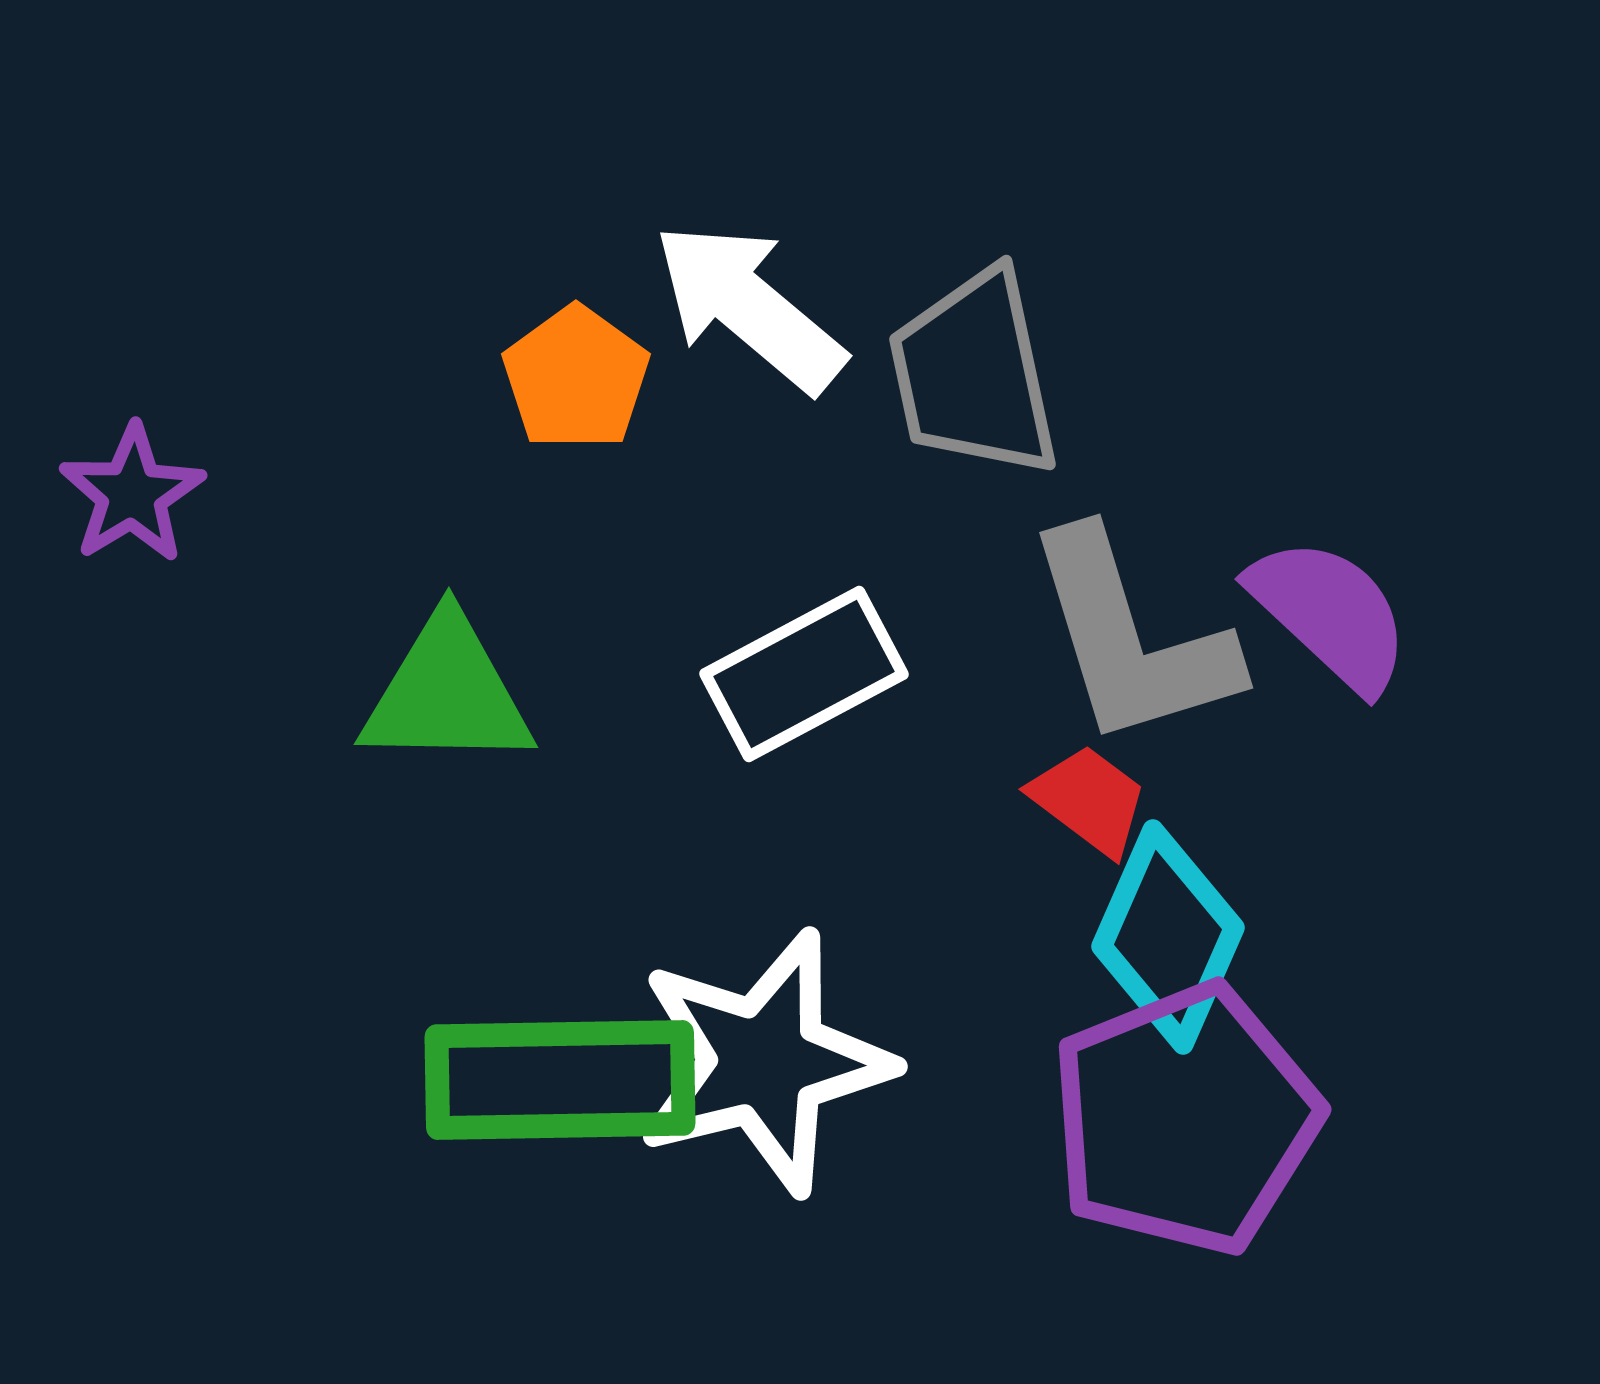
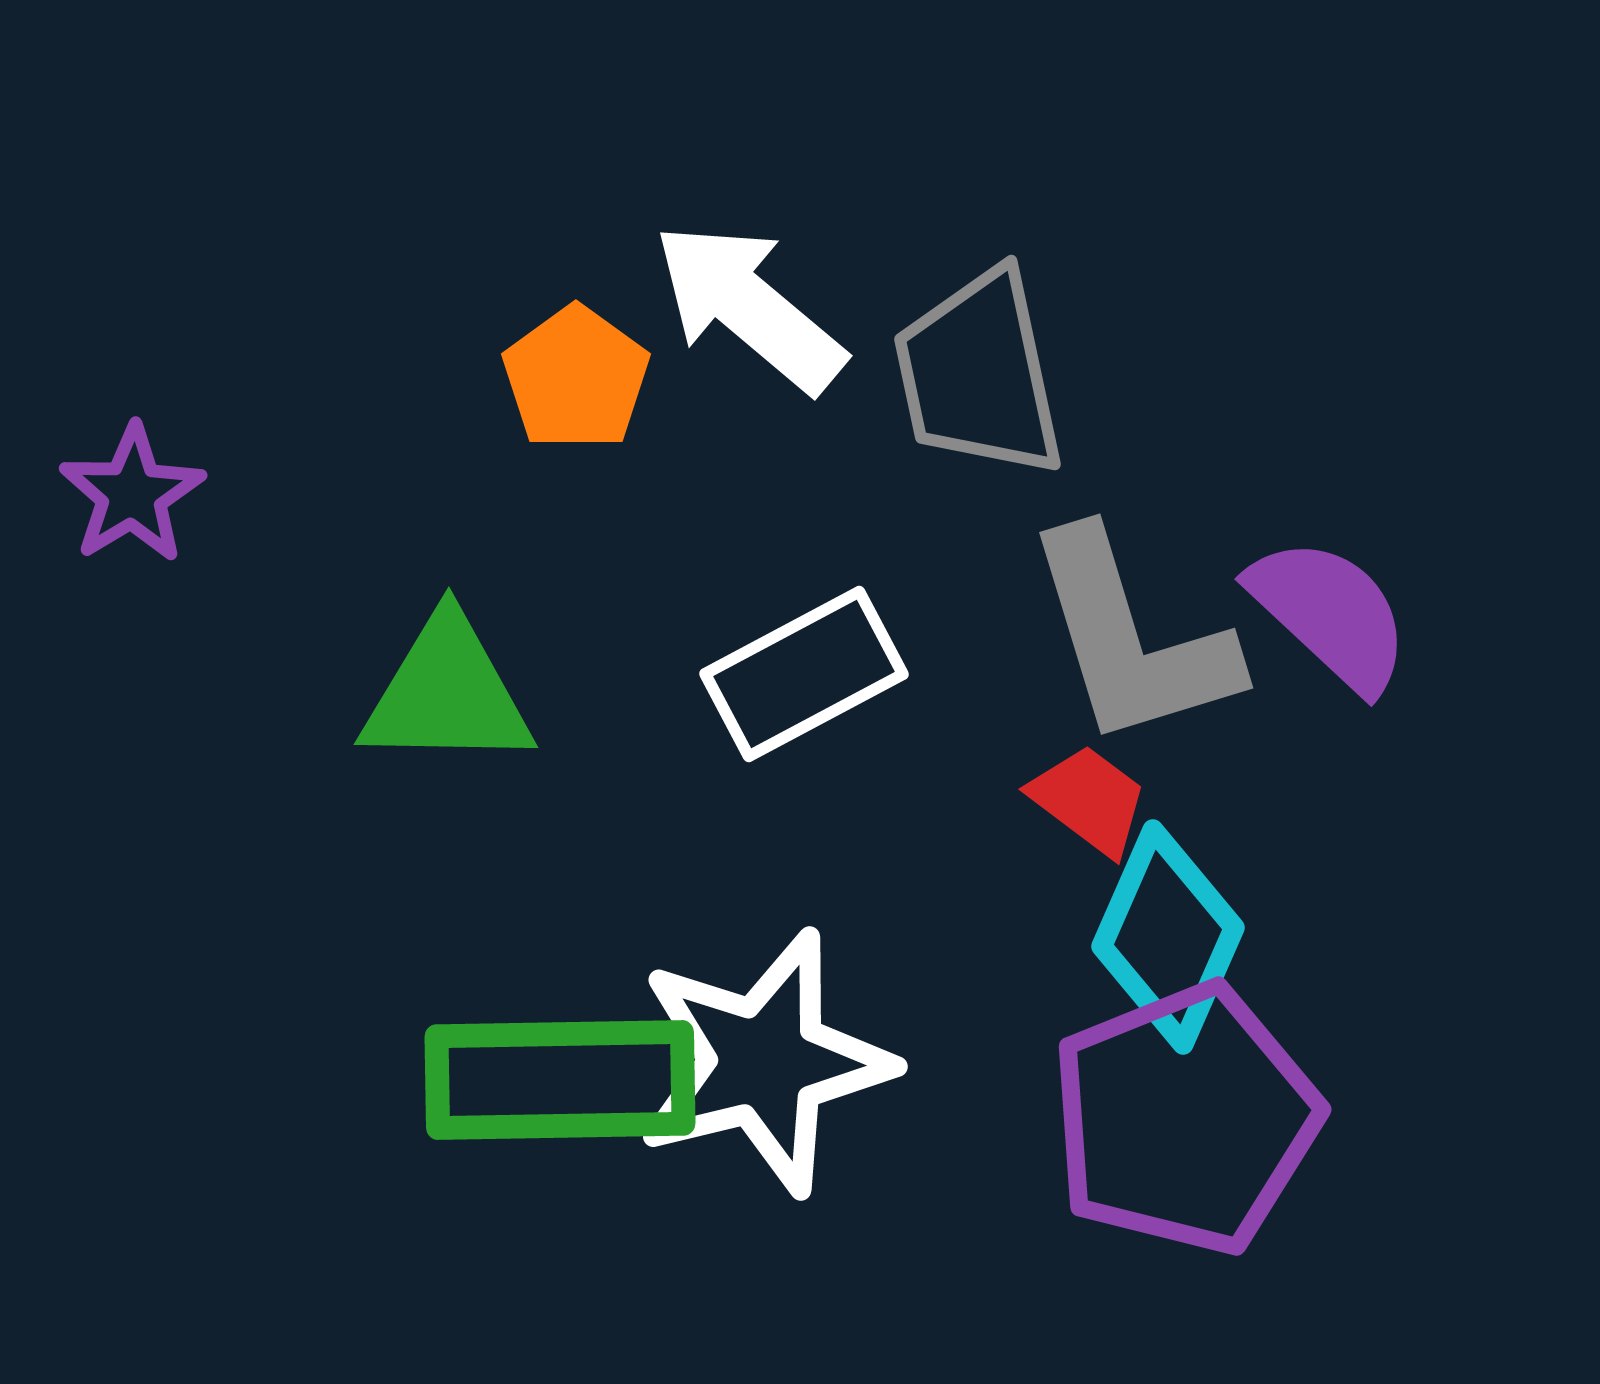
gray trapezoid: moved 5 px right
